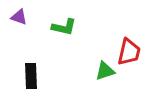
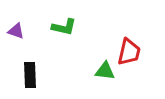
purple triangle: moved 3 px left, 14 px down
green triangle: rotated 25 degrees clockwise
black rectangle: moved 1 px left, 1 px up
